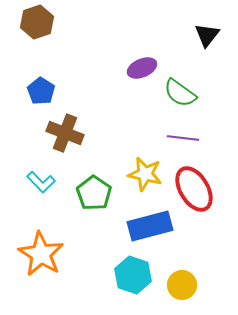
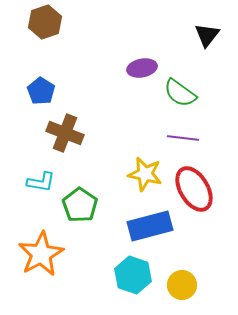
brown hexagon: moved 8 px right
purple ellipse: rotated 12 degrees clockwise
cyan L-shape: rotated 36 degrees counterclockwise
green pentagon: moved 14 px left, 12 px down
orange star: rotated 12 degrees clockwise
